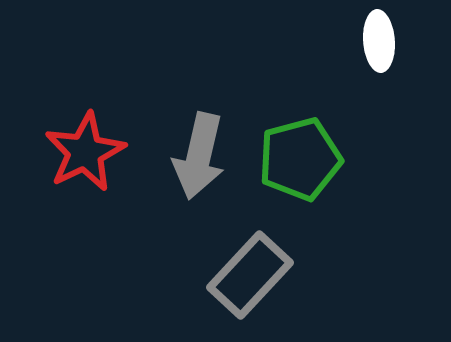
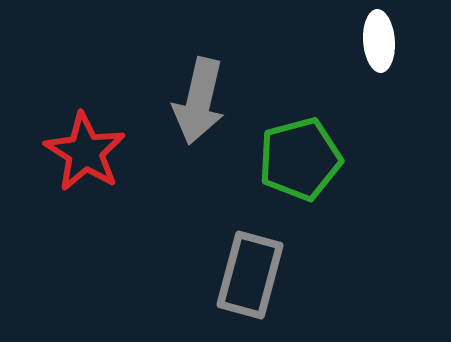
red star: rotated 14 degrees counterclockwise
gray arrow: moved 55 px up
gray rectangle: rotated 28 degrees counterclockwise
